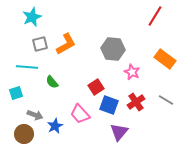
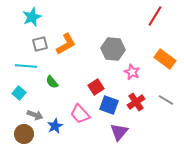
cyan line: moved 1 px left, 1 px up
cyan square: moved 3 px right; rotated 32 degrees counterclockwise
